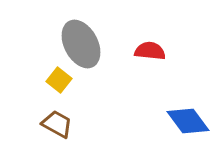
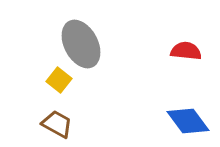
red semicircle: moved 36 px right
